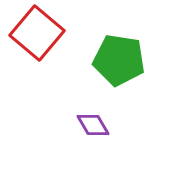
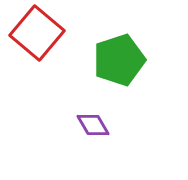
green pentagon: rotated 27 degrees counterclockwise
